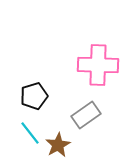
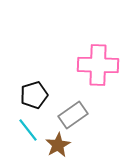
black pentagon: moved 1 px up
gray rectangle: moved 13 px left
cyan line: moved 2 px left, 3 px up
